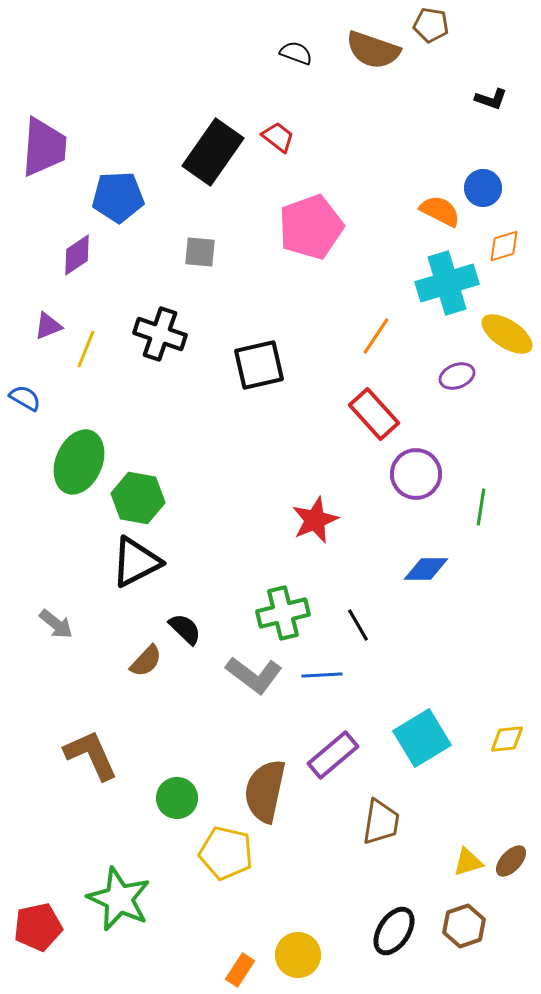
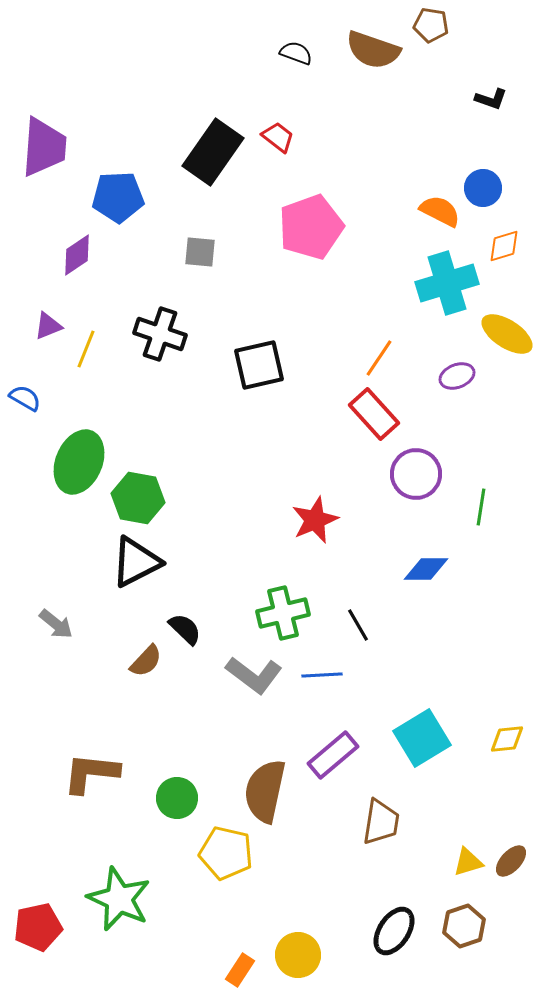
orange line at (376, 336): moved 3 px right, 22 px down
brown L-shape at (91, 755): moved 18 px down; rotated 60 degrees counterclockwise
